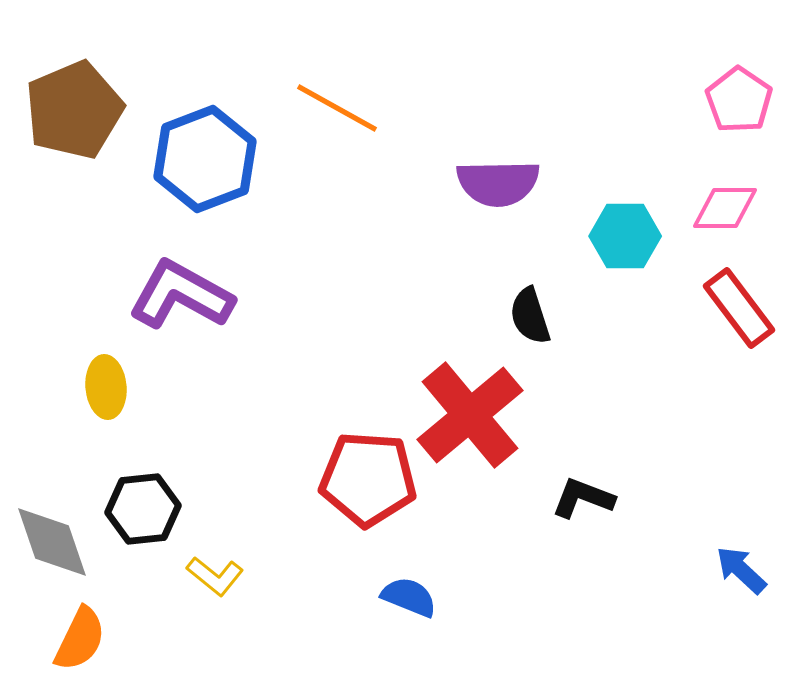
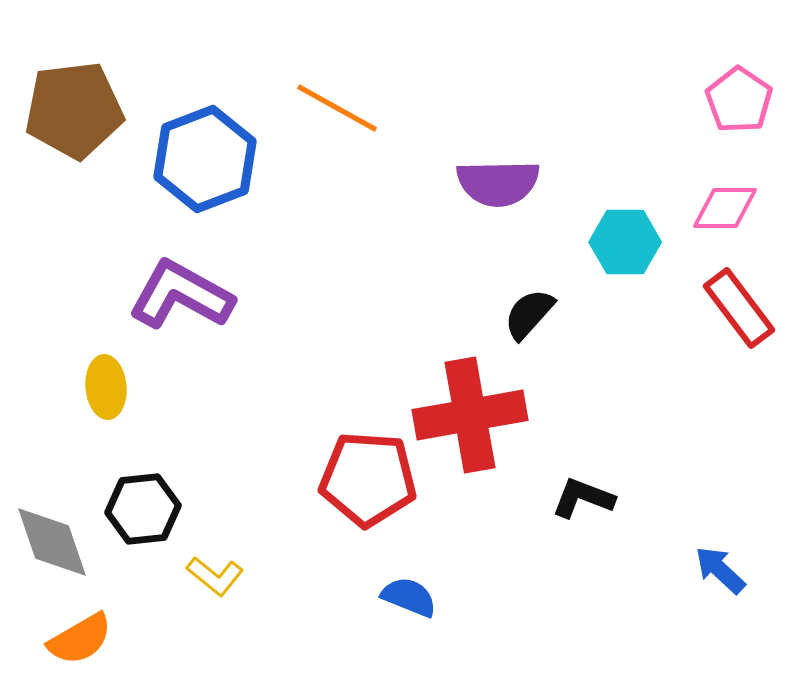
brown pentagon: rotated 16 degrees clockwise
cyan hexagon: moved 6 px down
black semicircle: moved 1 px left, 2 px up; rotated 60 degrees clockwise
red cross: rotated 30 degrees clockwise
blue arrow: moved 21 px left
orange semicircle: rotated 34 degrees clockwise
